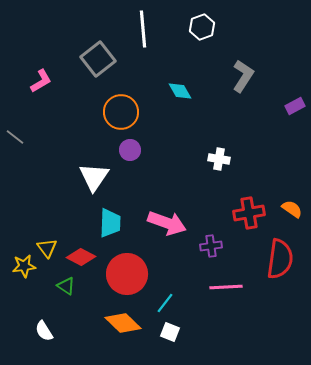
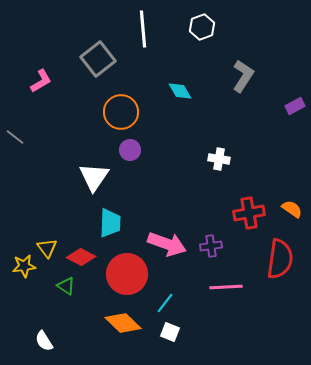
pink arrow: moved 21 px down
white semicircle: moved 10 px down
